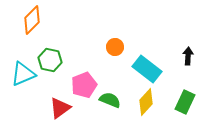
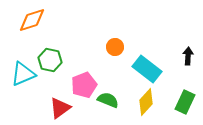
orange diamond: rotated 28 degrees clockwise
green semicircle: moved 2 px left
